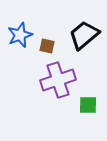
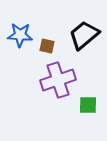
blue star: rotated 25 degrees clockwise
